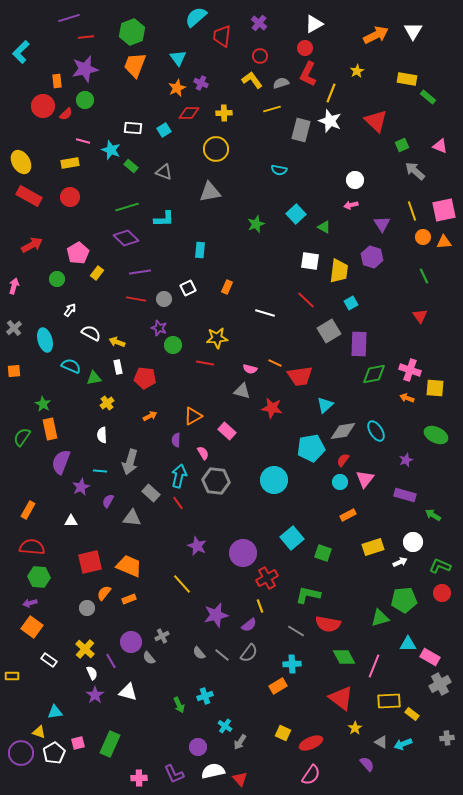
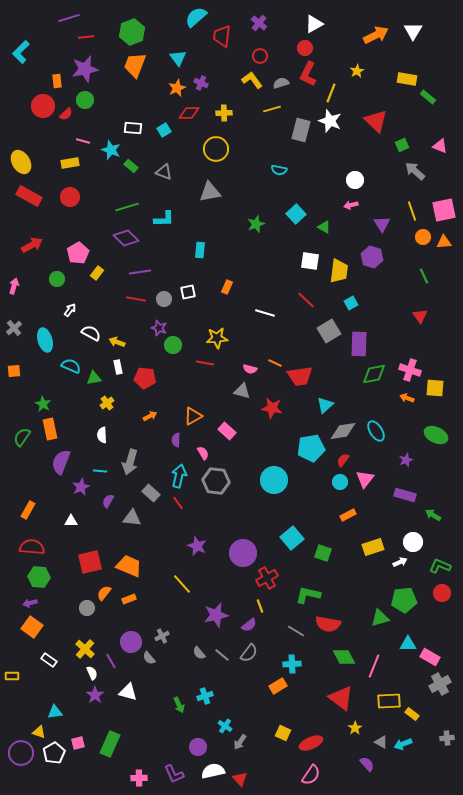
white square at (188, 288): moved 4 px down; rotated 14 degrees clockwise
